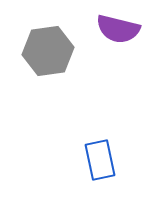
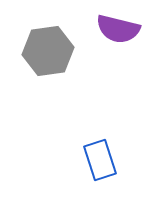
blue rectangle: rotated 6 degrees counterclockwise
